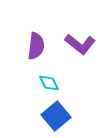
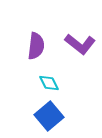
blue square: moved 7 px left
